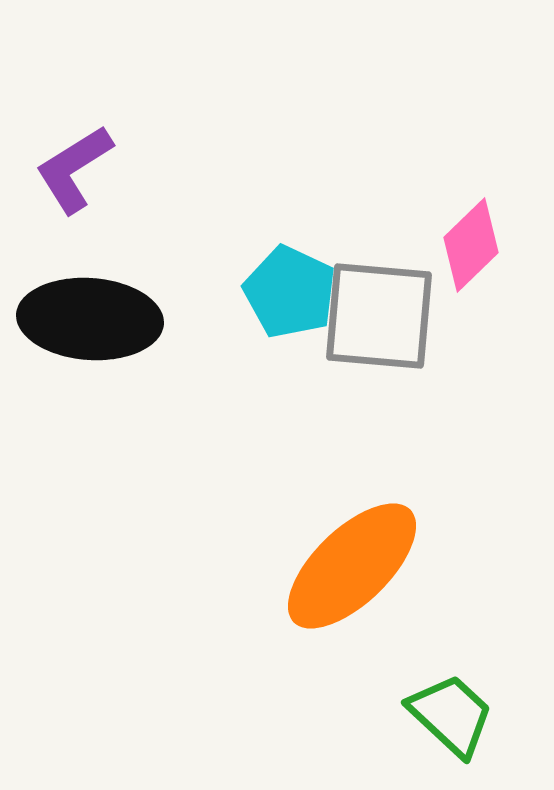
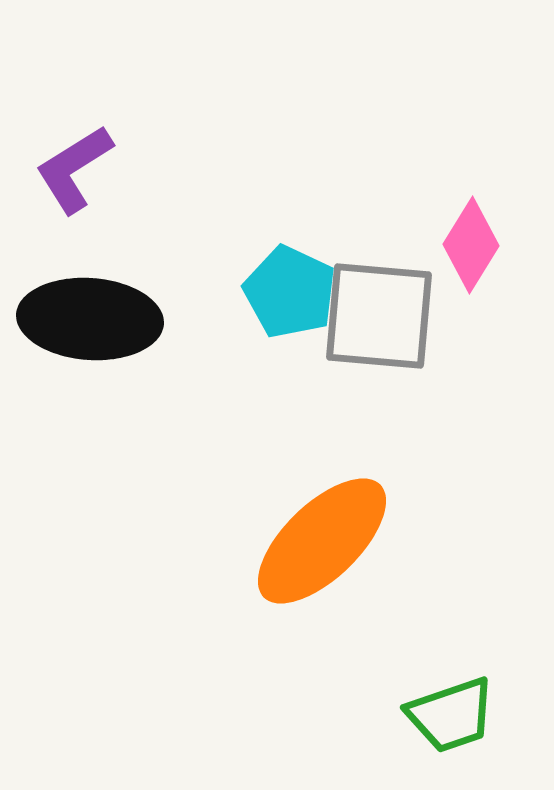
pink diamond: rotated 14 degrees counterclockwise
orange ellipse: moved 30 px left, 25 px up
green trapezoid: rotated 118 degrees clockwise
